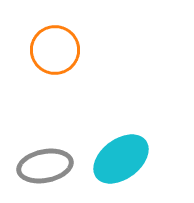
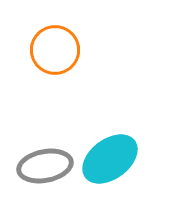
cyan ellipse: moved 11 px left
